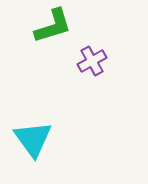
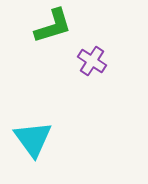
purple cross: rotated 28 degrees counterclockwise
